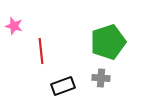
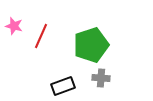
green pentagon: moved 17 px left, 3 px down
red line: moved 15 px up; rotated 30 degrees clockwise
